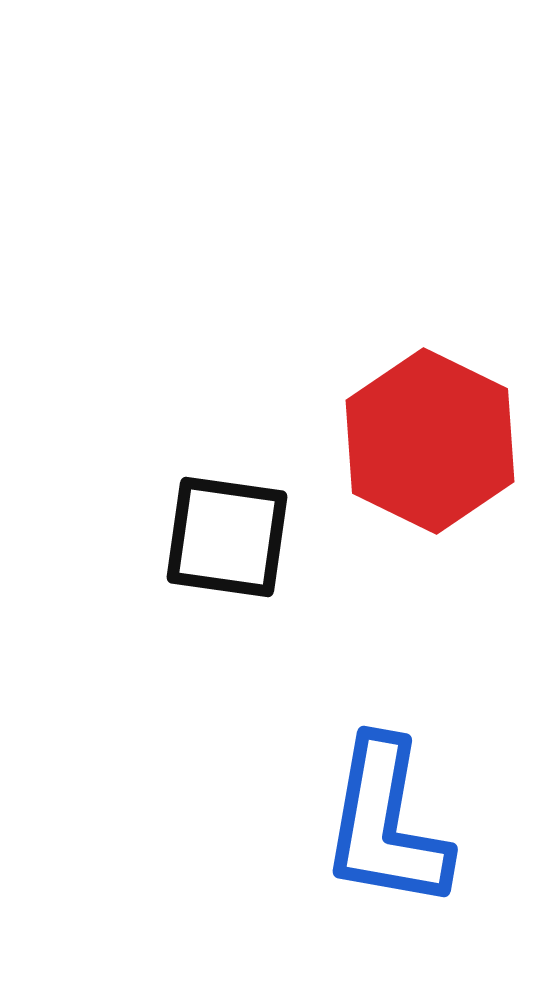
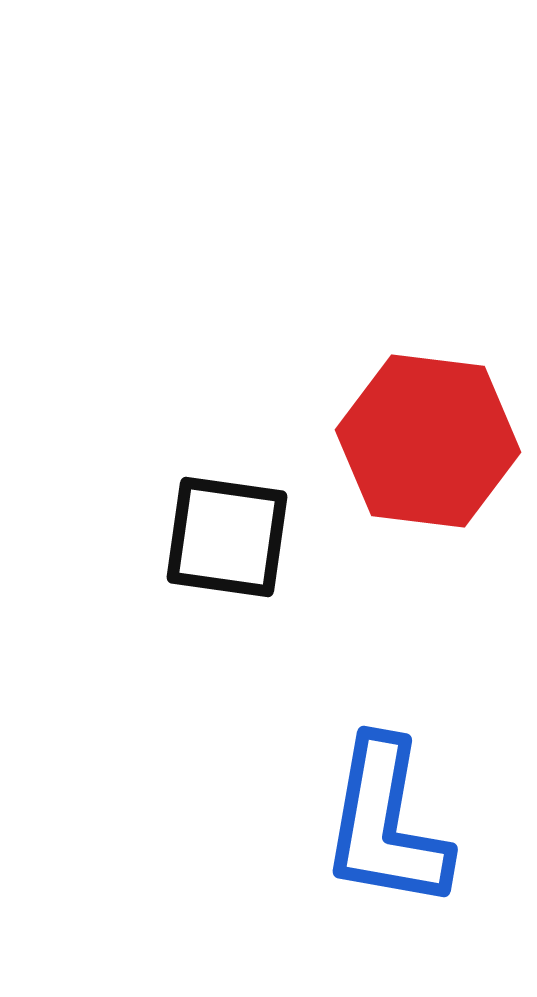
red hexagon: moved 2 px left; rotated 19 degrees counterclockwise
